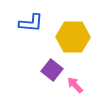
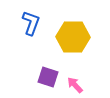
blue L-shape: rotated 75 degrees counterclockwise
purple square: moved 4 px left, 7 px down; rotated 20 degrees counterclockwise
